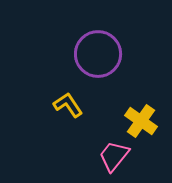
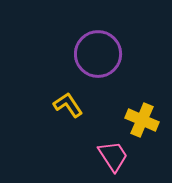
yellow cross: moved 1 px right, 1 px up; rotated 12 degrees counterclockwise
pink trapezoid: moved 1 px left; rotated 108 degrees clockwise
